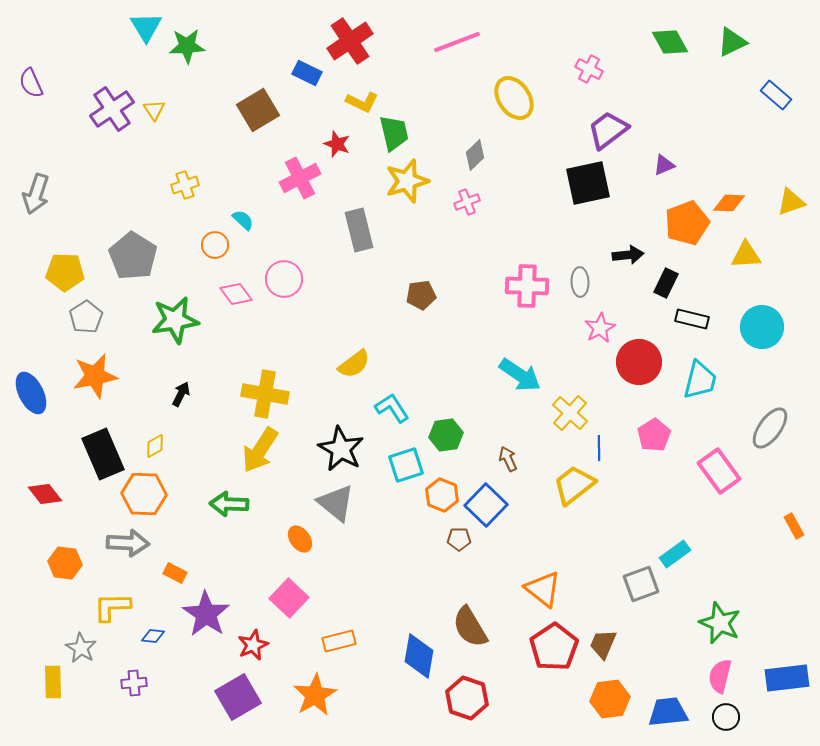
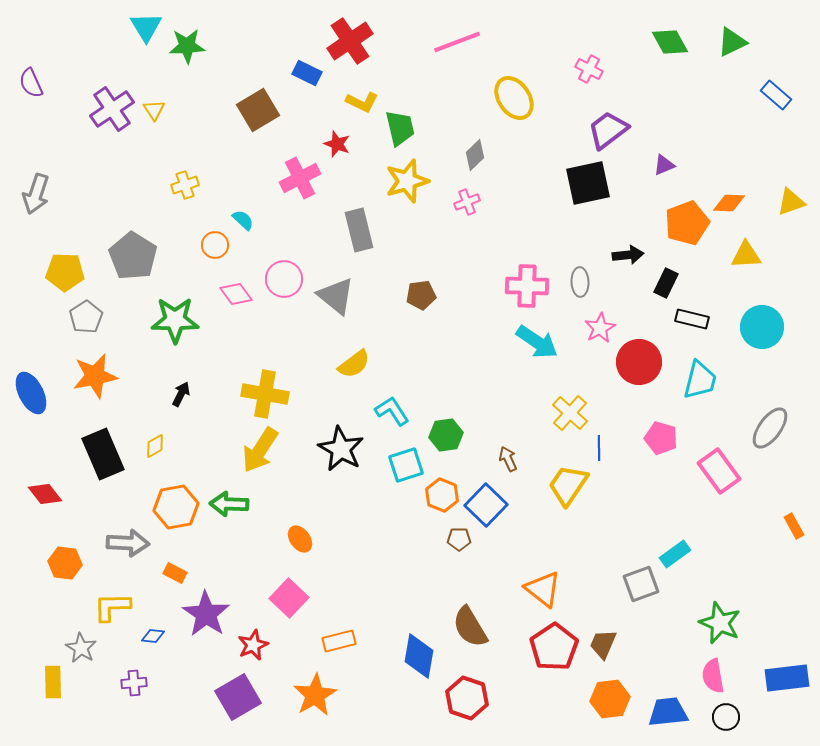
green trapezoid at (394, 133): moved 6 px right, 5 px up
green star at (175, 320): rotated 9 degrees clockwise
cyan arrow at (520, 375): moved 17 px right, 33 px up
cyan L-shape at (392, 408): moved 3 px down
pink pentagon at (654, 435): moved 7 px right, 3 px down; rotated 24 degrees counterclockwise
yellow trapezoid at (574, 485): moved 6 px left; rotated 18 degrees counterclockwise
orange hexagon at (144, 494): moved 32 px right, 13 px down; rotated 12 degrees counterclockwise
gray triangle at (336, 503): moved 207 px up
pink semicircle at (720, 676): moved 7 px left; rotated 24 degrees counterclockwise
